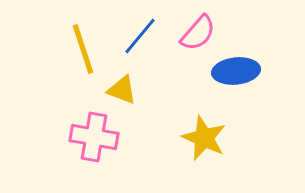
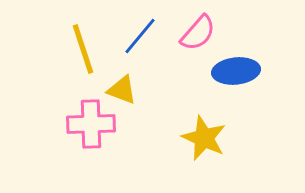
pink cross: moved 3 px left, 13 px up; rotated 12 degrees counterclockwise
